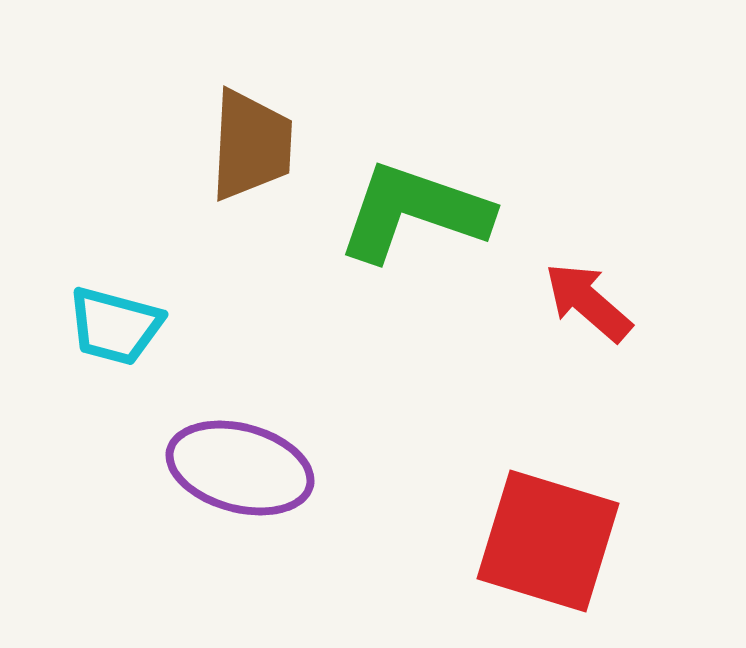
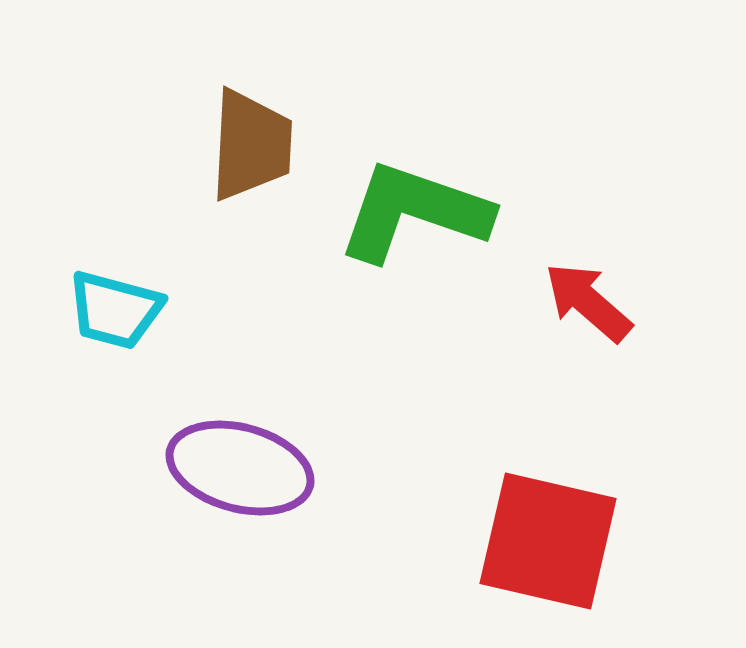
cyan trapezoid: moved 16 px up
red square: rotated 4 degrees counterclockwise
